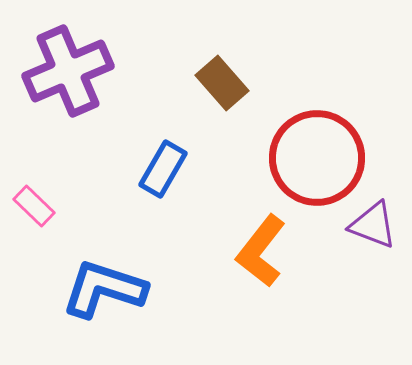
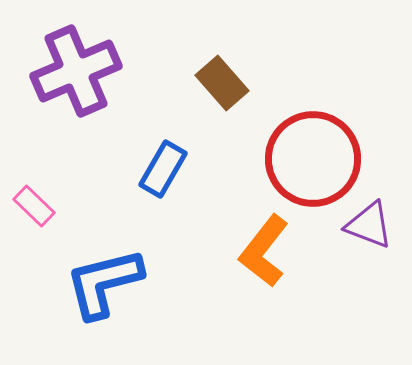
purple cross: moved 8 px right
red circle: moved 4 px left, 1 px down
purple triangle: moved 4 px left
orange L-shape: moved 3 px right
blue L-shape: moved 6 px up; rotated 32 degrees counterclockwise
